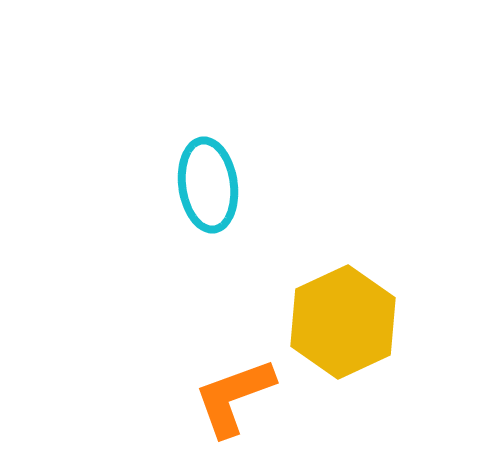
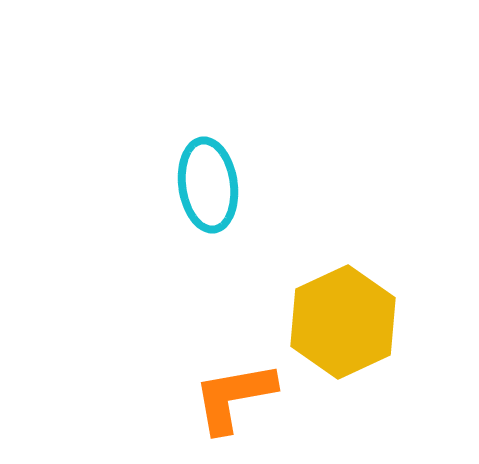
orange L-shape: rotated 10 degrees clockwise
